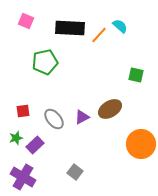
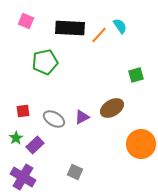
cyan semicircle: rotated 14 degrees clockwise
green square: rotated 28 degrees counterclockwise
brown ellipse: moved 2 px right, 1 px up
gray ellipse: rotated 20 degrees counterclockwise
green star: rotated 16 degrees counterclockwise
gray square: rotated 14 degrees counterclockwise
